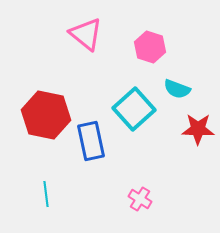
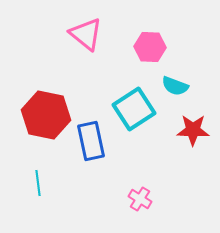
pink hexagon: rotated 16 degrees counterclockwise
cyan semicircle: moved 2 px left, 3 px up
cyan square: rotated 9 degrees clockwise
red star: moved 5 px left, 1 px down
cyan line: moved 8 px left, 11 px up
